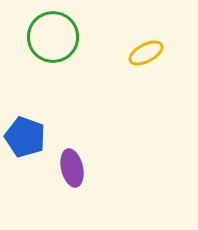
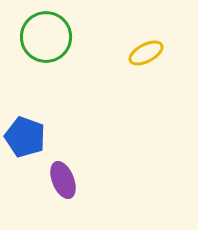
green circle: moved 7 px left
purple ellipse: moved 9 px left, 12 px down; rotated 9 degrees counterclockwise
